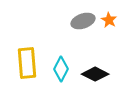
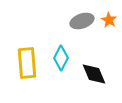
gray ellipse: moved 1 px left
cyan diamond: moved 11 px up
black diamond: moved 1 px left; rotated 40 degrees clockwise
